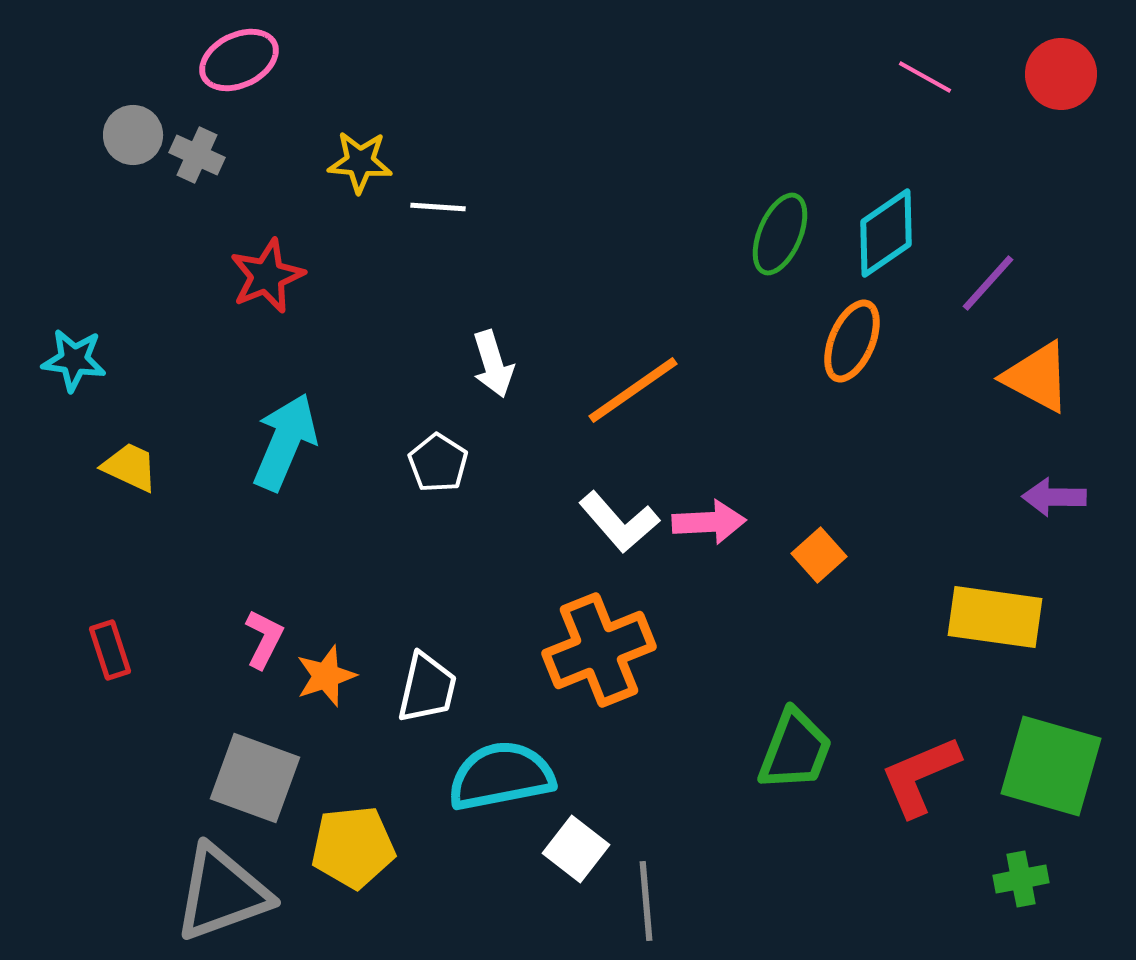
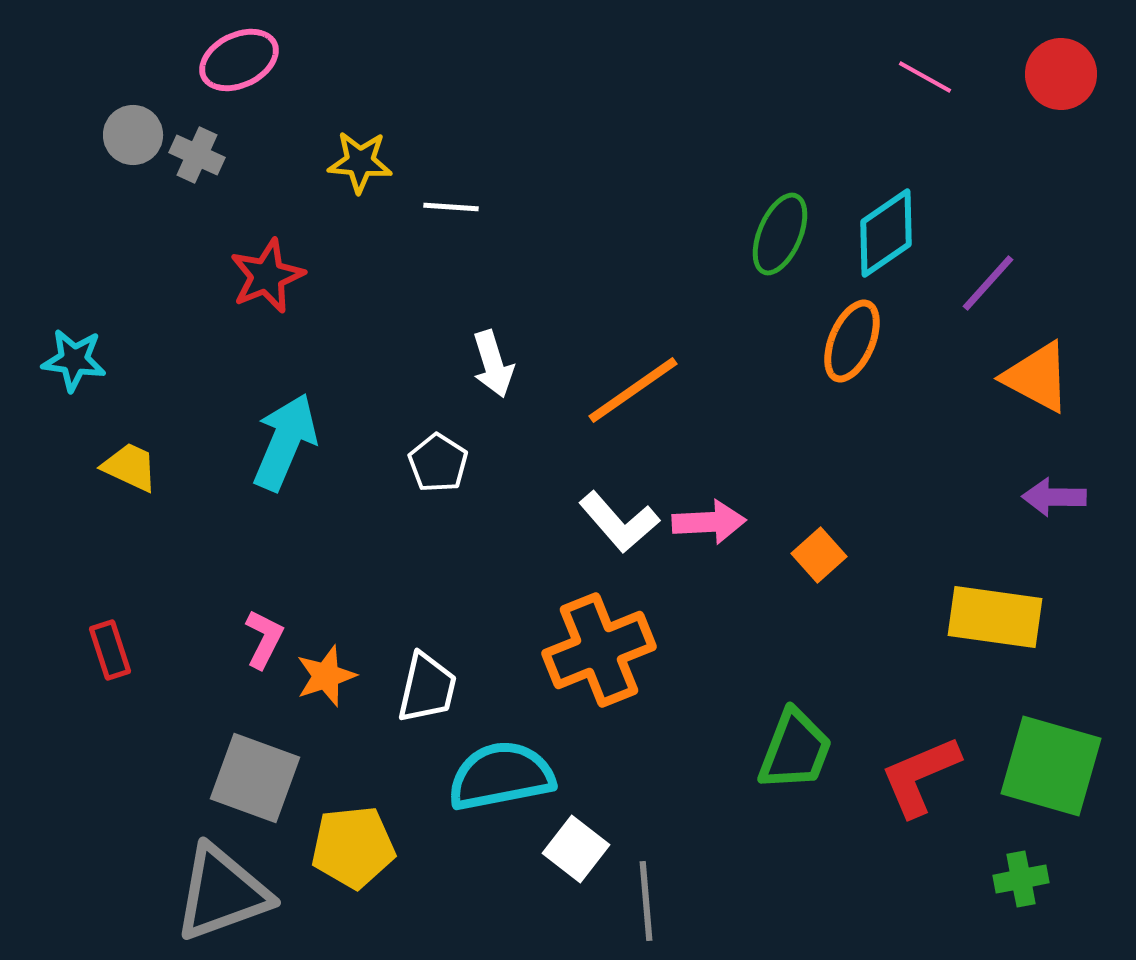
white line: moved 13 px right
